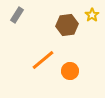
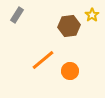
brown hexagon: moved 2 px right, 1 px down
